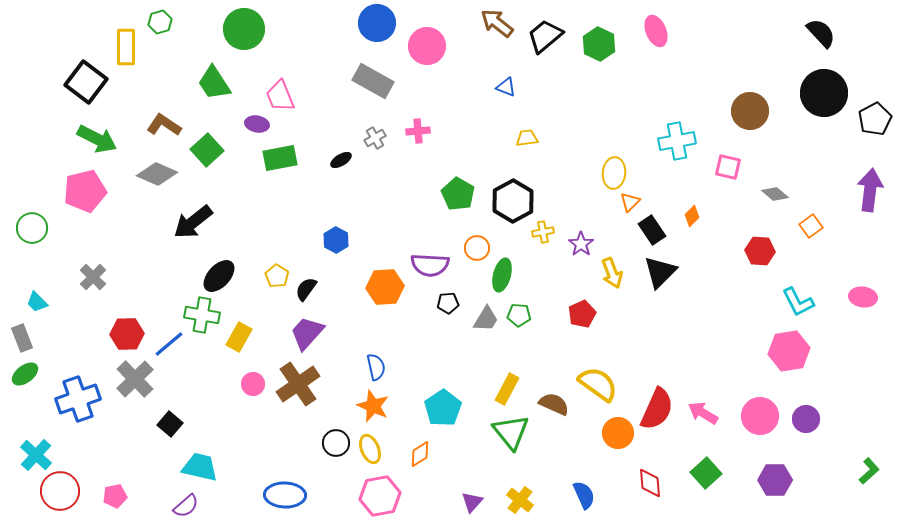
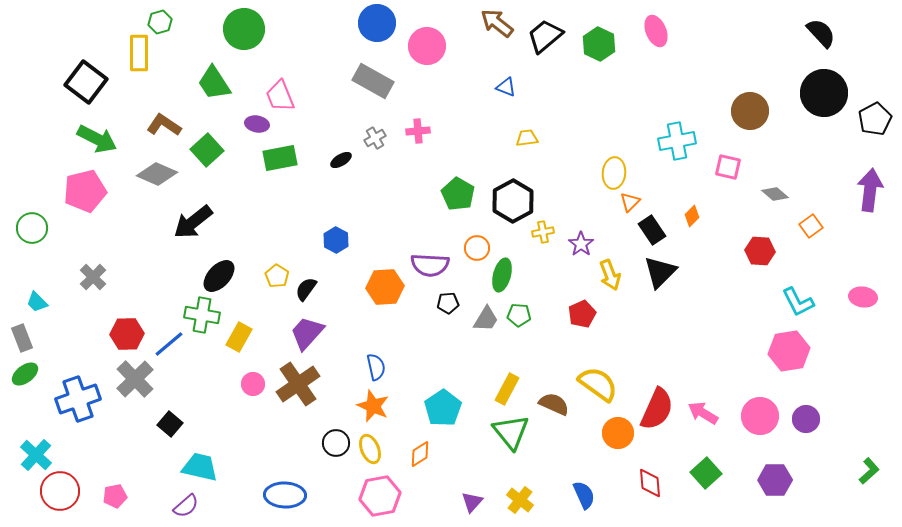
yellow rectangle at (126, 47): moved 13 px right, 6 px down
yellow arrow at (612, 273): moved 2 px left, 2 px down
